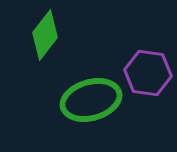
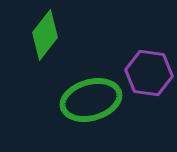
purple hexagon: moved 1 px right
